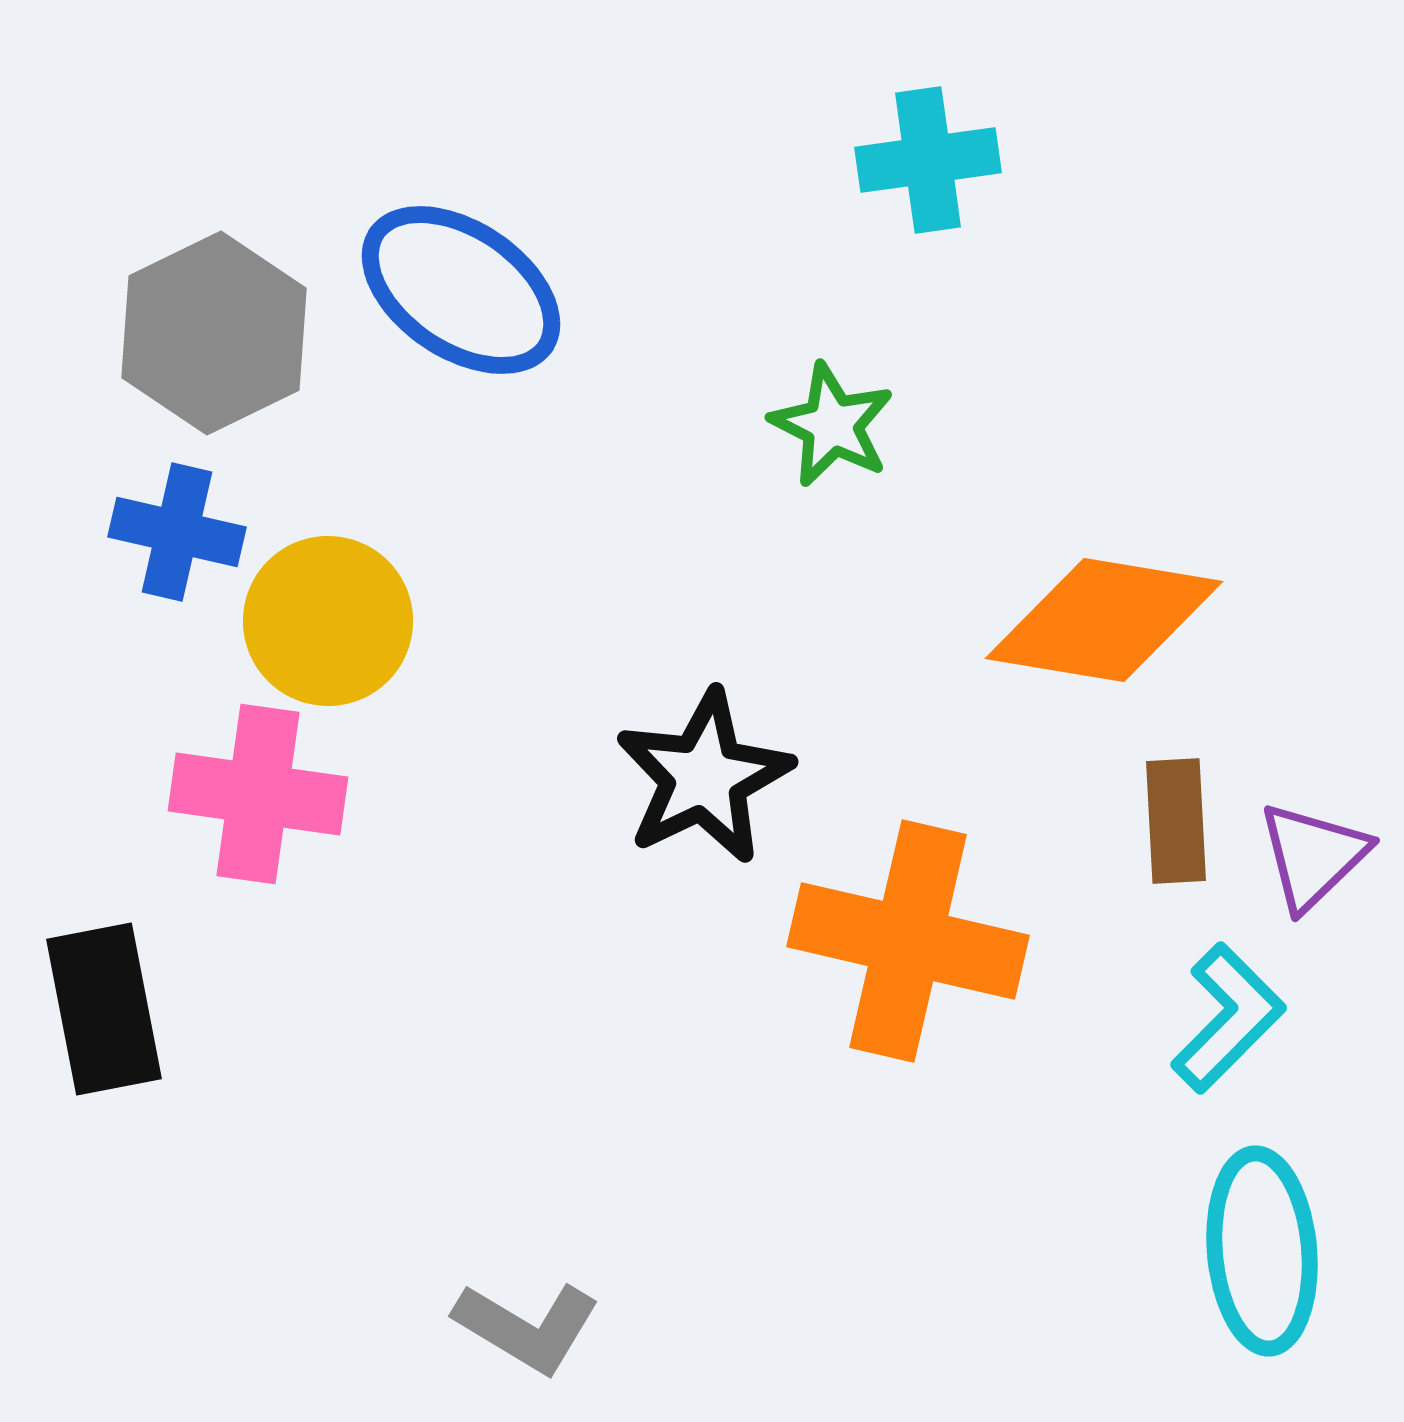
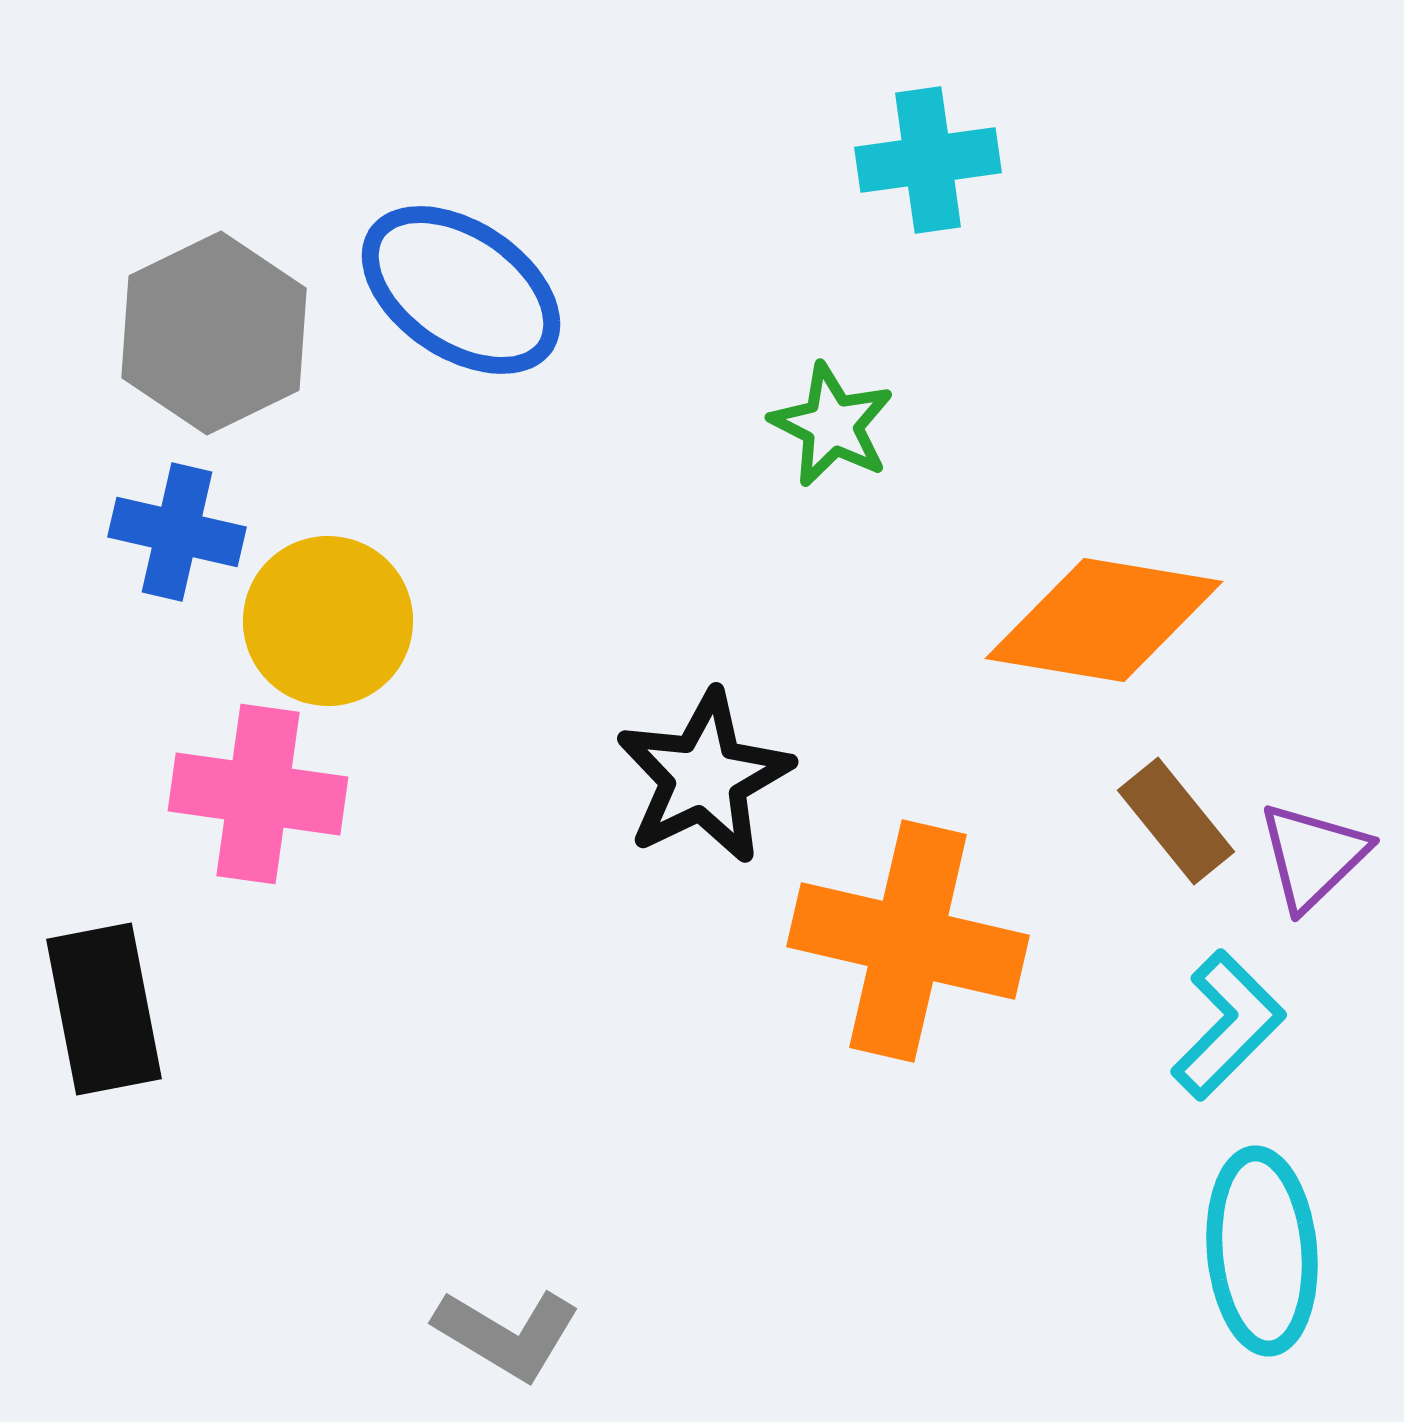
brown rectangle: rotated 36 degrees counterclockwise
cyan L-shape: moved 7 px down
gray L-shape: moved 20 px left, 7 px down
